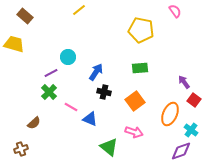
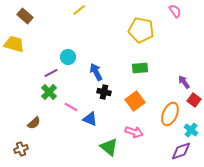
blue arrow: rotated 60 degrees counterclockwise
